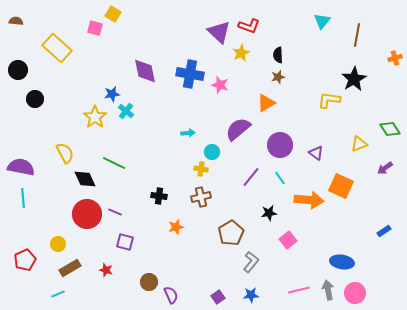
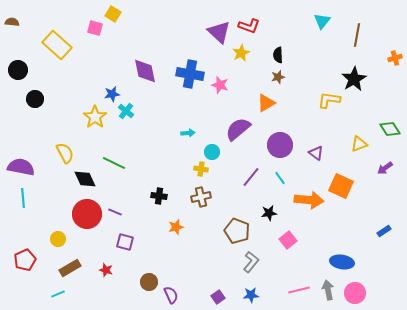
brown semicircle at (16, 21): moved 4 px left, 1 px down
yellow rectangle at (57, 48): moved 3 px up
brown pentagon at (231, 233): moved 6 px right, 2 px up; rotated 20 degrees counterclockwise
yellow circle at (58, 244): moved 5 px up
